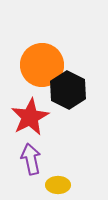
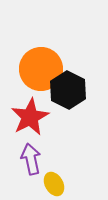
orange circle: moved 1 px left, 4 px down
yellow ellipse: moved 4 px left, 1 px up; rotated 60 degrees clockwise
